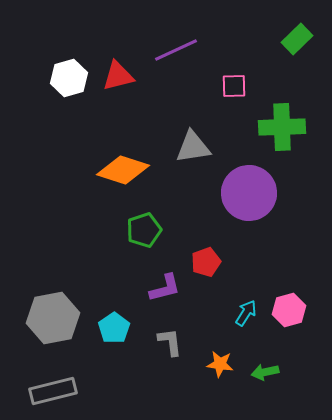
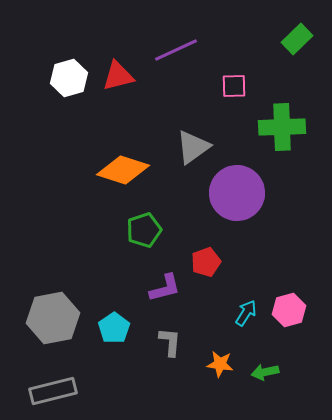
gray triangle: rotated 27 degrees counterclockwise
purple circle: moved 12 px left
gray L-shape: rotated 12 degrees clockwise
